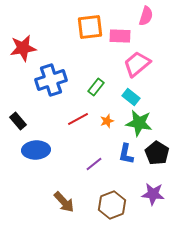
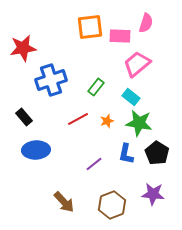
pink semicircle: moved 7 px down
black rectangle: moved 6 px right, 4 px up
